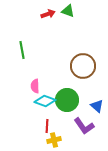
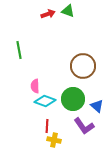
green line: moved 3 px left
green circle: moved 6 px right, 1 px up
yellow cross: rotated 24 degrees clockwise
